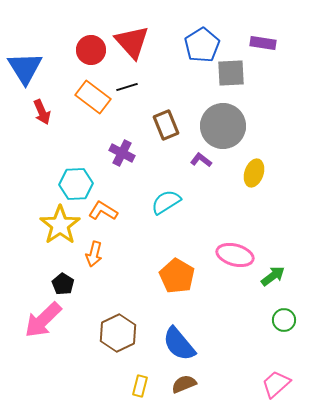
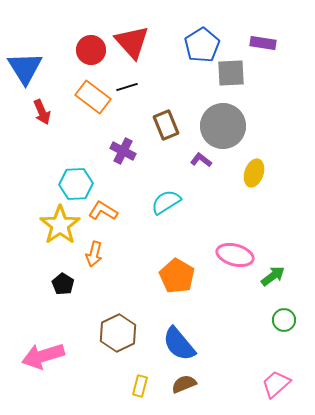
purple cross: moved 1 px right, 2 px up
pink arrow: moved 36 px down; rotated 27 degrees clockwise
